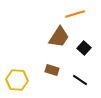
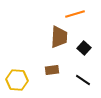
brown trapezoid: rotated 30 degrees counterclockwise
brown rectangle: rotated 24 degrees counterclockwise
black line: moved 3 px right
